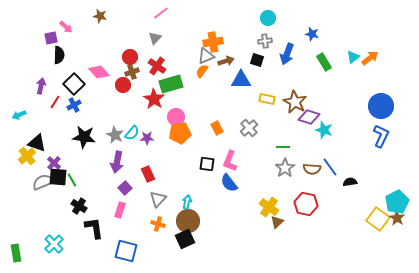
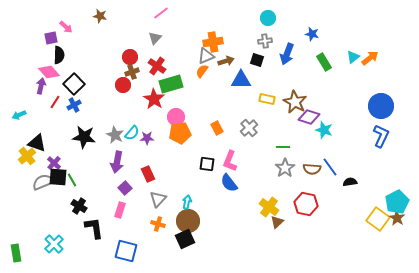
pink diamond at (99, 72): moved 50 px left
